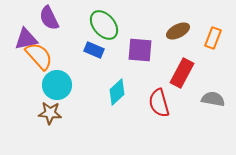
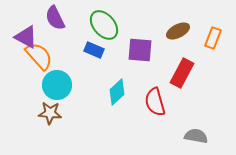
purple semicircle: moved 6 px right
purple triangle: moved 2 px up; rotated 40 degrees clockwise
gray semicircle: moved 17 px left, 37 px down
red semicircle: moved 4 px left, 1 px up
